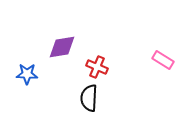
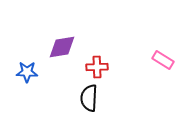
red cross: rotated 25 degrees counterclockwise
blue star: moved 2 px up
